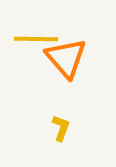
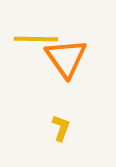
orange triangle: rotated 6 degrees clockwise
